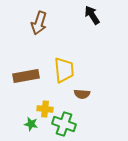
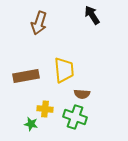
green cross: moved 11 px right, 7 px up
